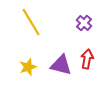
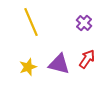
yellow line: rotated 8 degrees clockwise
red arrow: rotated 24 degrees clockwise
purple triangle: moved 2 px left, 1 px up
